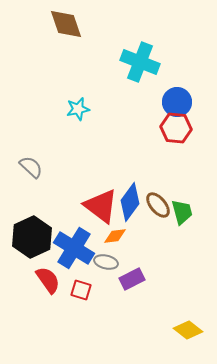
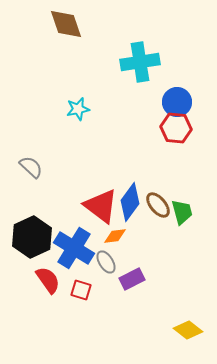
cyan cross: rotated 30 degrees counterclockwise
gray ellipse: rotated 45 degrees clockwise
